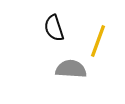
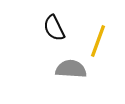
black semicircle: rotated 8 degrees counterclockwise
